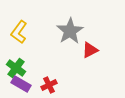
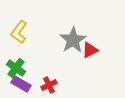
gray star: moved 3 px right, 9 px down
